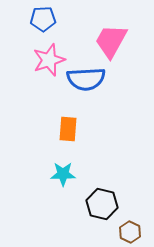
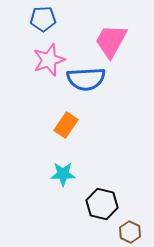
orange rectangle: moved 2 px left, 4 px up; rotated 30 degrees clockwise
